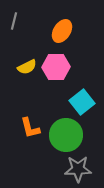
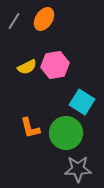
gray line: rotated 18 degrees clockwise
orange ellipse: moved 18 px left, 12 px up
pink hexagon: moved 1 px left, 2 px up; rotated 8 degrees counterclockwise
cyan square: rotated 20 degrees counterclockwise
green circle: moved 2 px up
